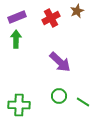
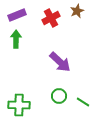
purple rectangle: moved 2 px up
